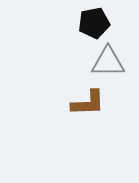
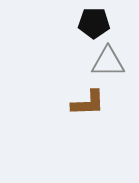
black pentagon: rotated 12 degrees clockwise
